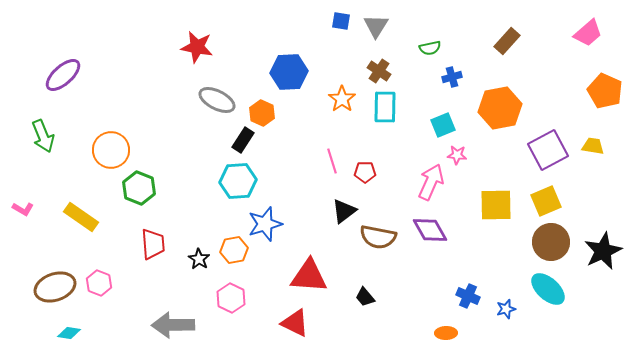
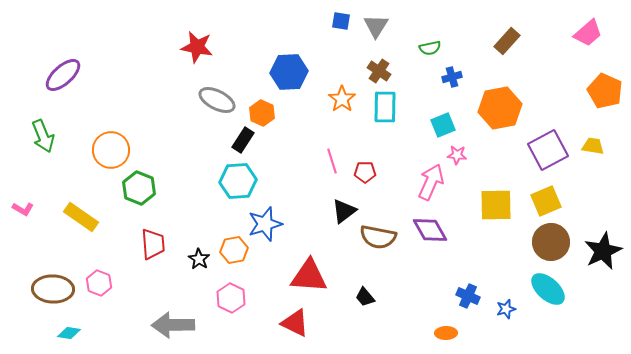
brown ellipse at (55, 287): moved 2 px left, 2 px down; rotated 21 degrees clockwise
